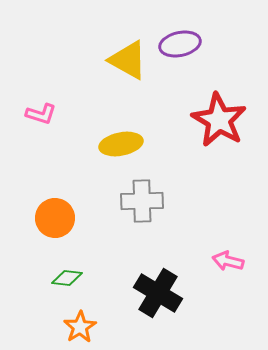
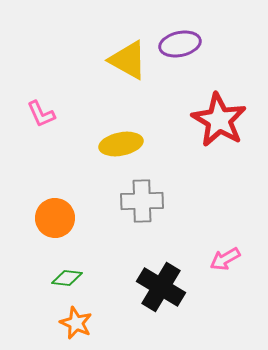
pink L-shape: rotated 48 degrees clockwise
pink arrow: moved 3 px left, 2 px up; rotated 44 degrees counterclockwise
black cross: moved 3 px right, 6 px up
orange star: moved 4 px left, 4 px up; rotated 16 degrees counterclockwise
